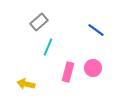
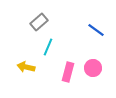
yellow arrow: moved 17 px up
